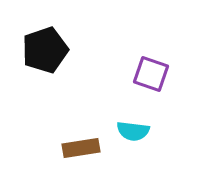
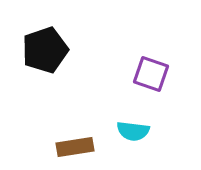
brown rectangle: moved 6 px left, 1 px up
